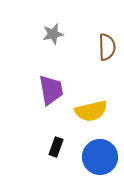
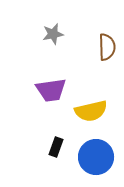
purple trapezoid: rotated 92 degrees clockwise
blue circle: moved 4 px left
